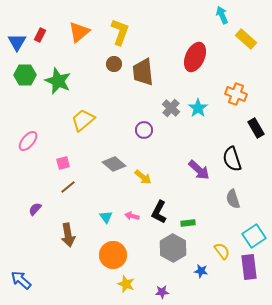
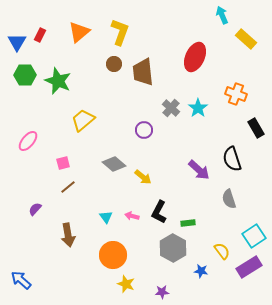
gray semicircle: moved 4 px left
purple rectangle: rotated 65 degrees clockwise
